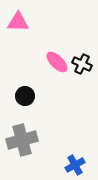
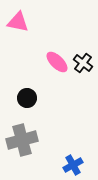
pink triangle: rotated 10 degrees clockwise
black cross: moved 1 px right, 1 px up; rotated 12 degrees clockwise
black circle: moved 2 px right, 2 px down
blue cross: moved 2 px left
